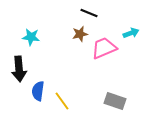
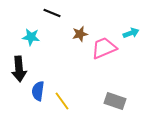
black line: moved 37 px left
